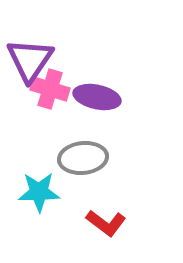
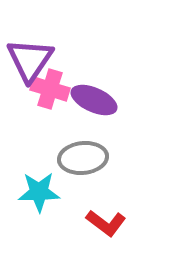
purple ellipse: moved 3 px left, 3 px down; rotated 12 degrees clockwise
